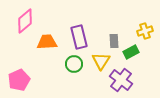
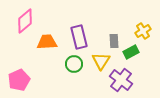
yellow cross: moved 2 px left; rotated 14 degrees counterclockwise
